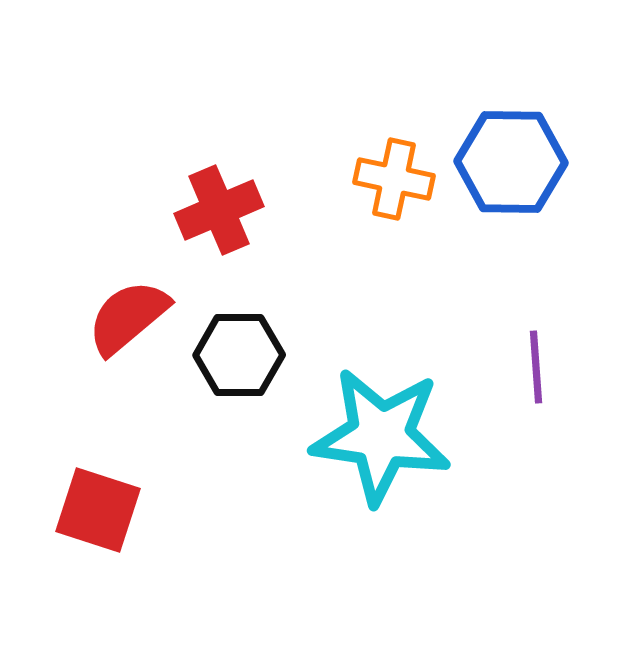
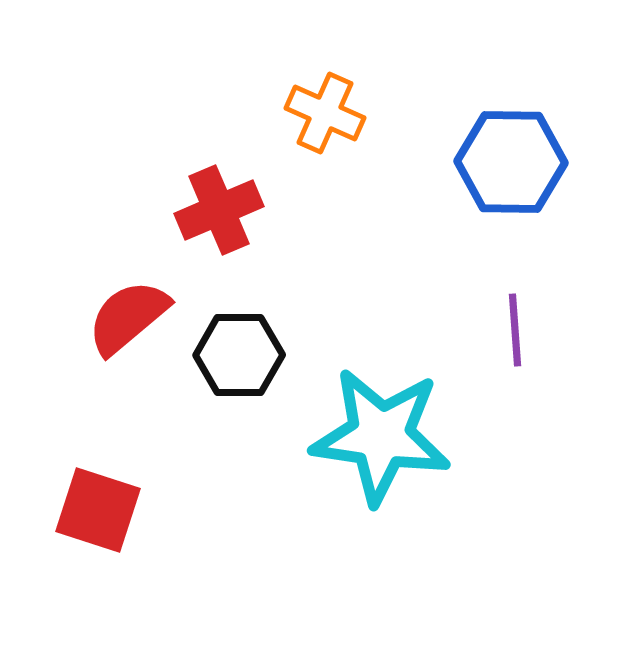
orange cross: moved 69 px left, 66 px up; rotated 12 degrees clockwise
purple line: moved 21 px left, 37 px up
